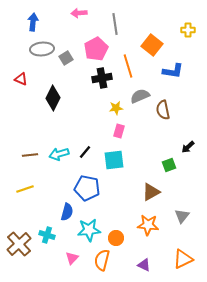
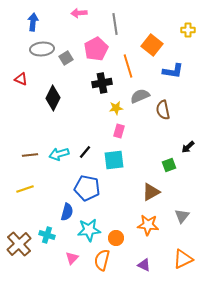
black cross: moved 5 px down
